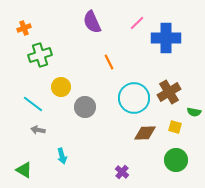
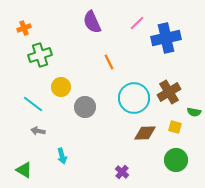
blue cross: rotated 12 degrees counterclockwise
gray arrow: moved 1 px down
